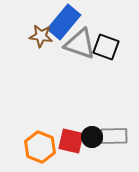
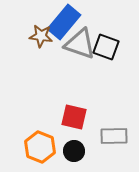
black circle: moved 18 px left, 14 px down
red square: moved 3 px right, 24 px up
